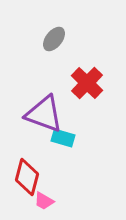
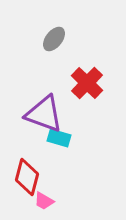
cyan rectangle: moved 4 px left
